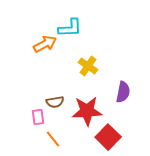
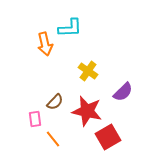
orange arrow: rotated 105 degrees clockwise
yellow cross: moved 5 px down
purple semicircle: rotated 35 degrees clockwise
brown semicircle: rotated 36 degrees counterclockwise
red star: rotated 16 degrees clockwise
pink rectangle: moved 3 px left, 2 px down
red square: rotated 15 degrees clockwise
